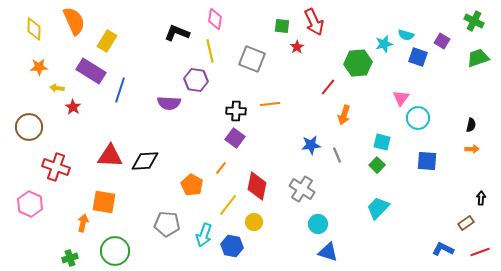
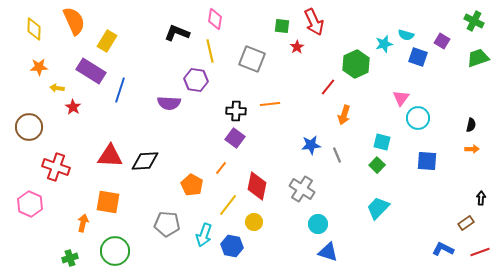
green hexagon at (358, 63): moved 2 px left, 1 px down; rotated 20 degrees counterclockwise
orange square at (104, 202): moved 4 px right
